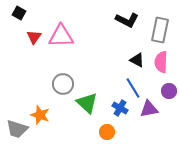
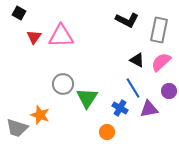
gray rectangle: moved 1 px left
pink semicircle: rotated 45 degrees clockwise
green triangle: moved 5 px up; rotated 20 degrees clockwise
gray trapezoid: moved 1 px up
